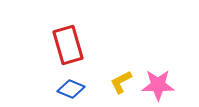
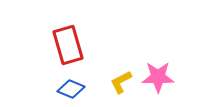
pink star: moved 8 px up
